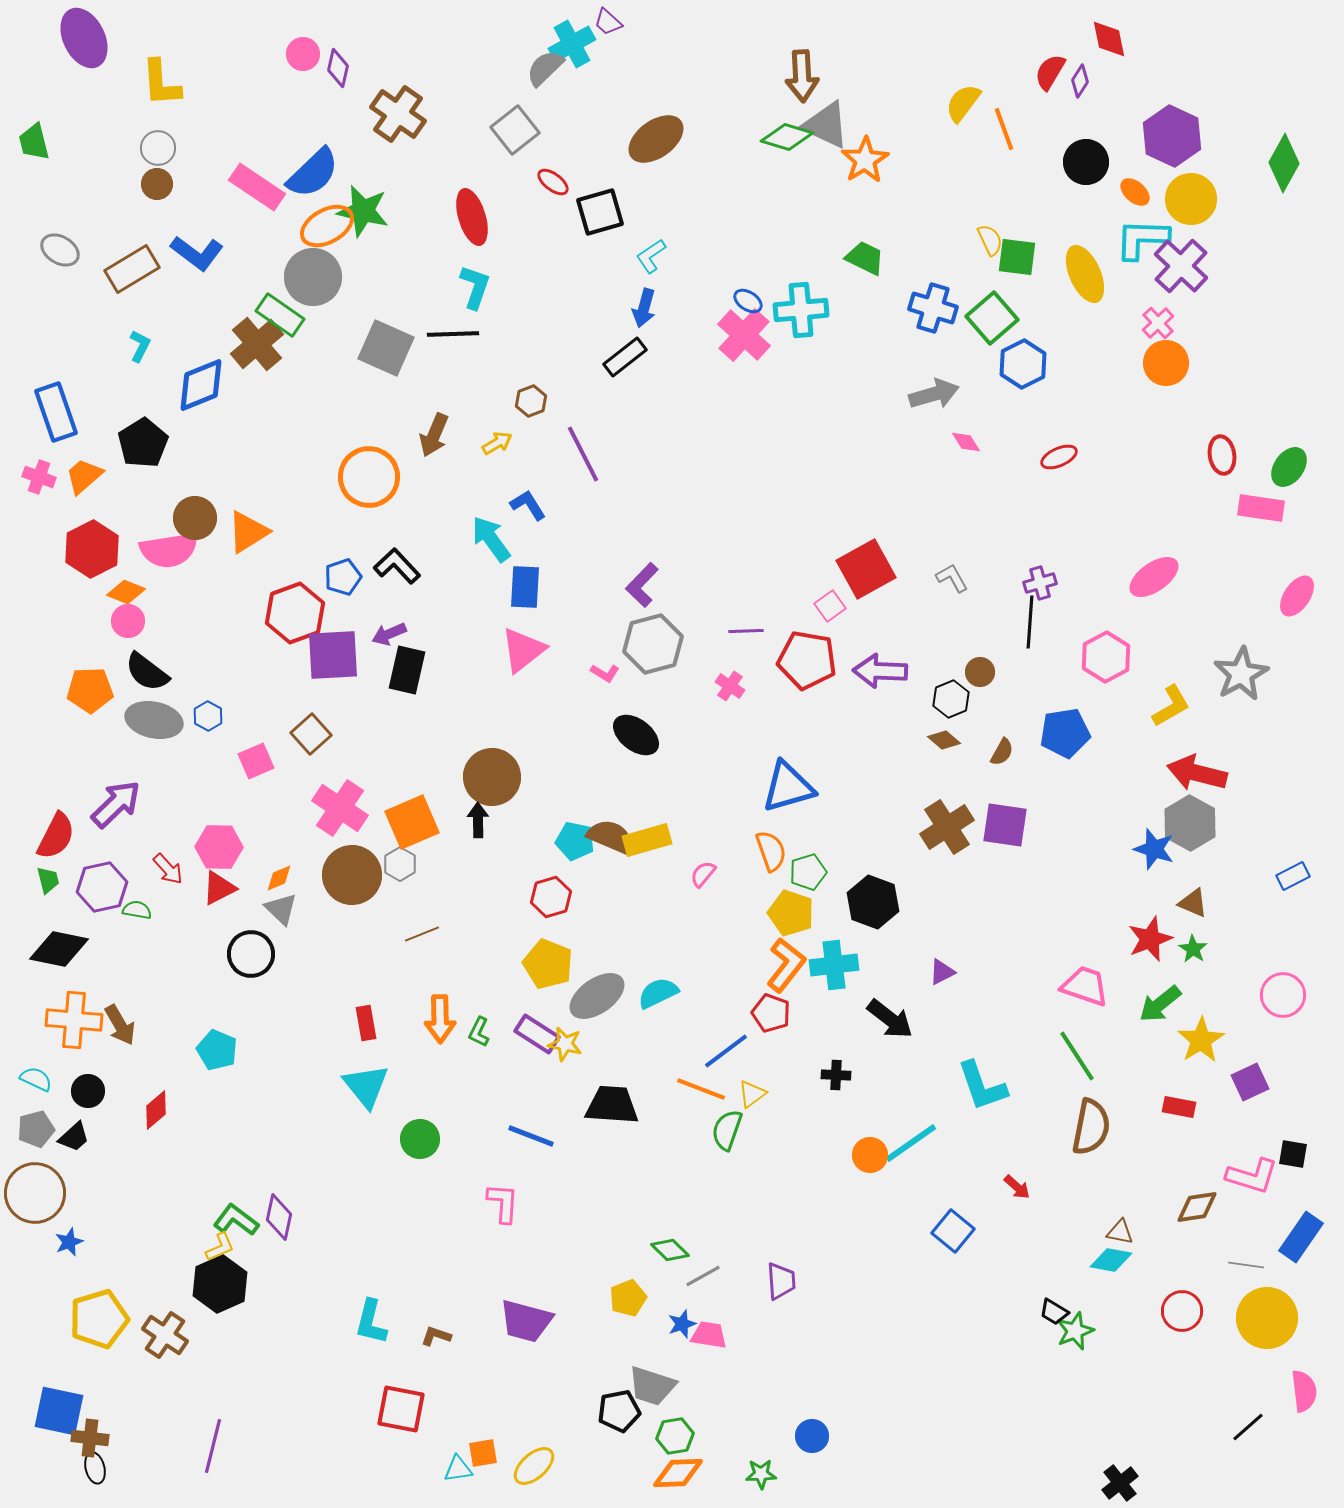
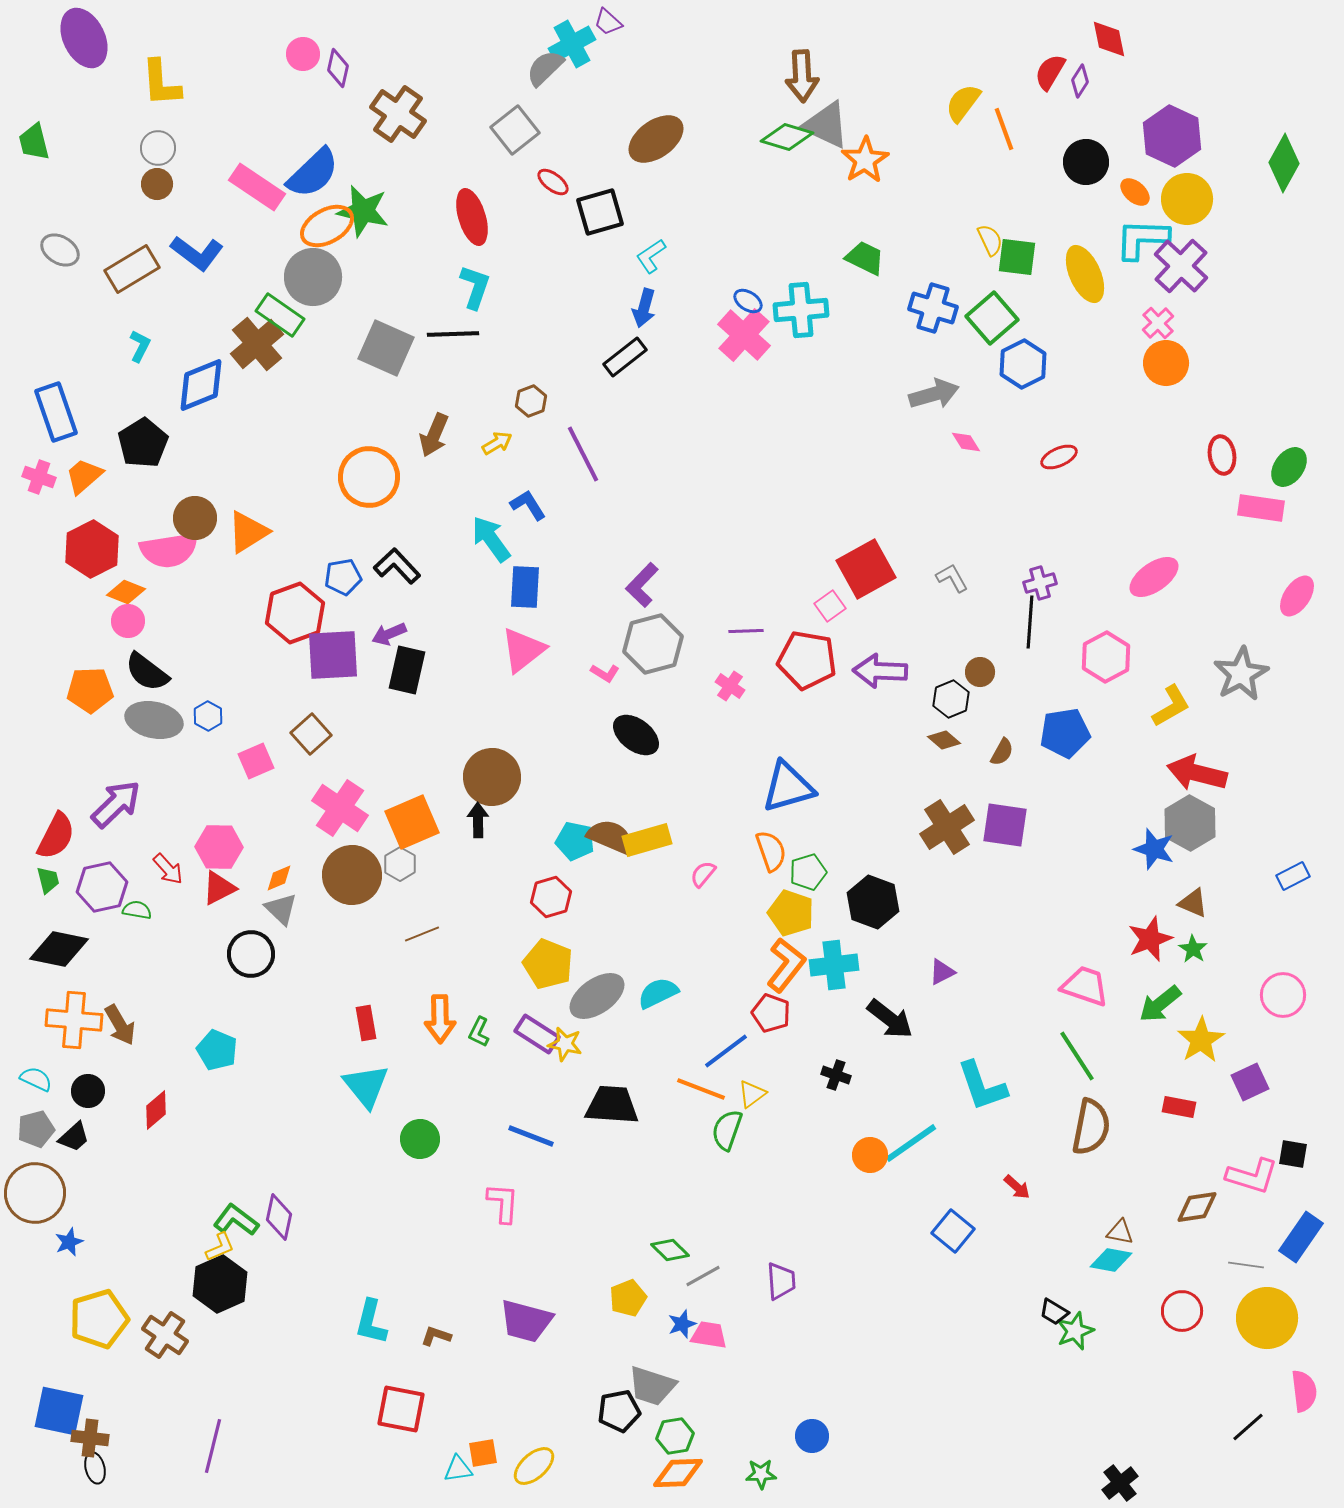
yellow circle at (1191, 199): moved 4 px left
blue pentagon at (343, 577): rotated 9 degrees clockwise
black cross at (836, 1075): rotated 16 degrees clockwise
